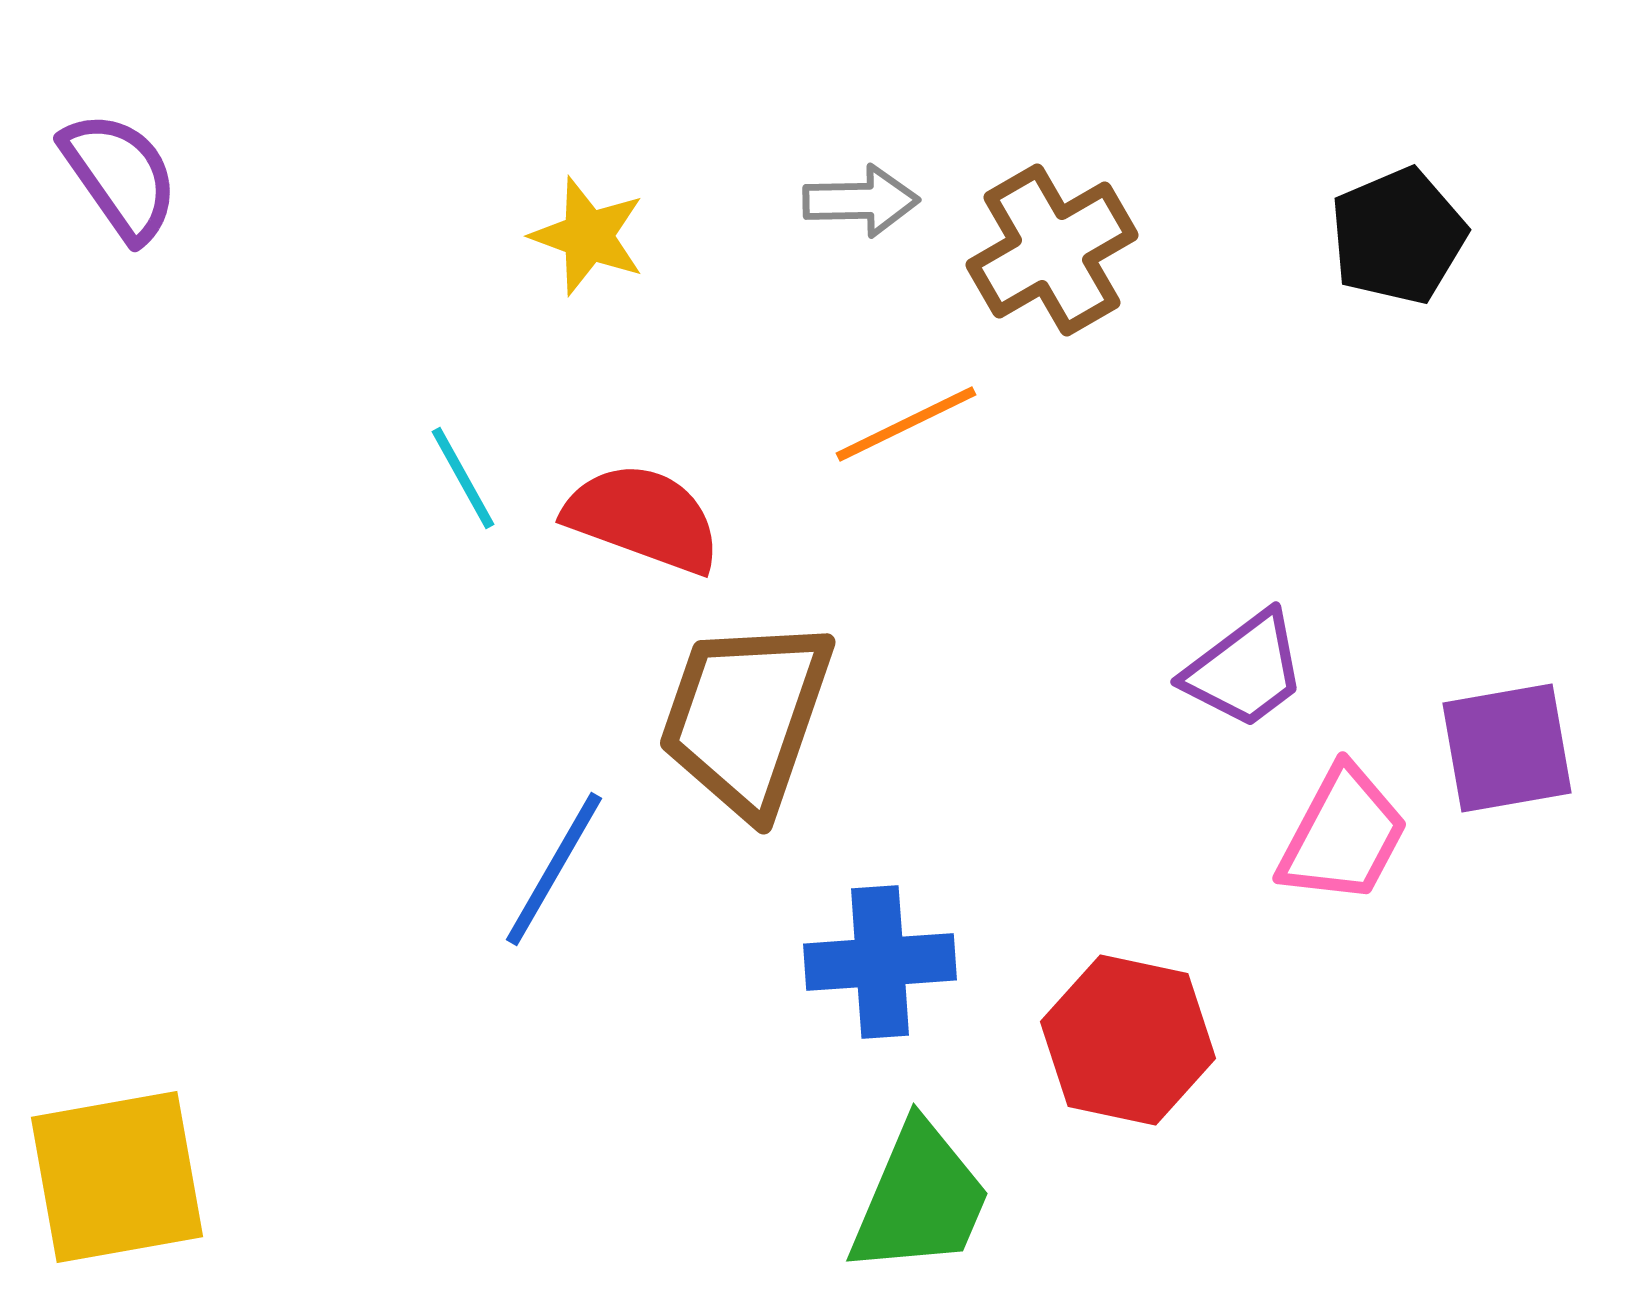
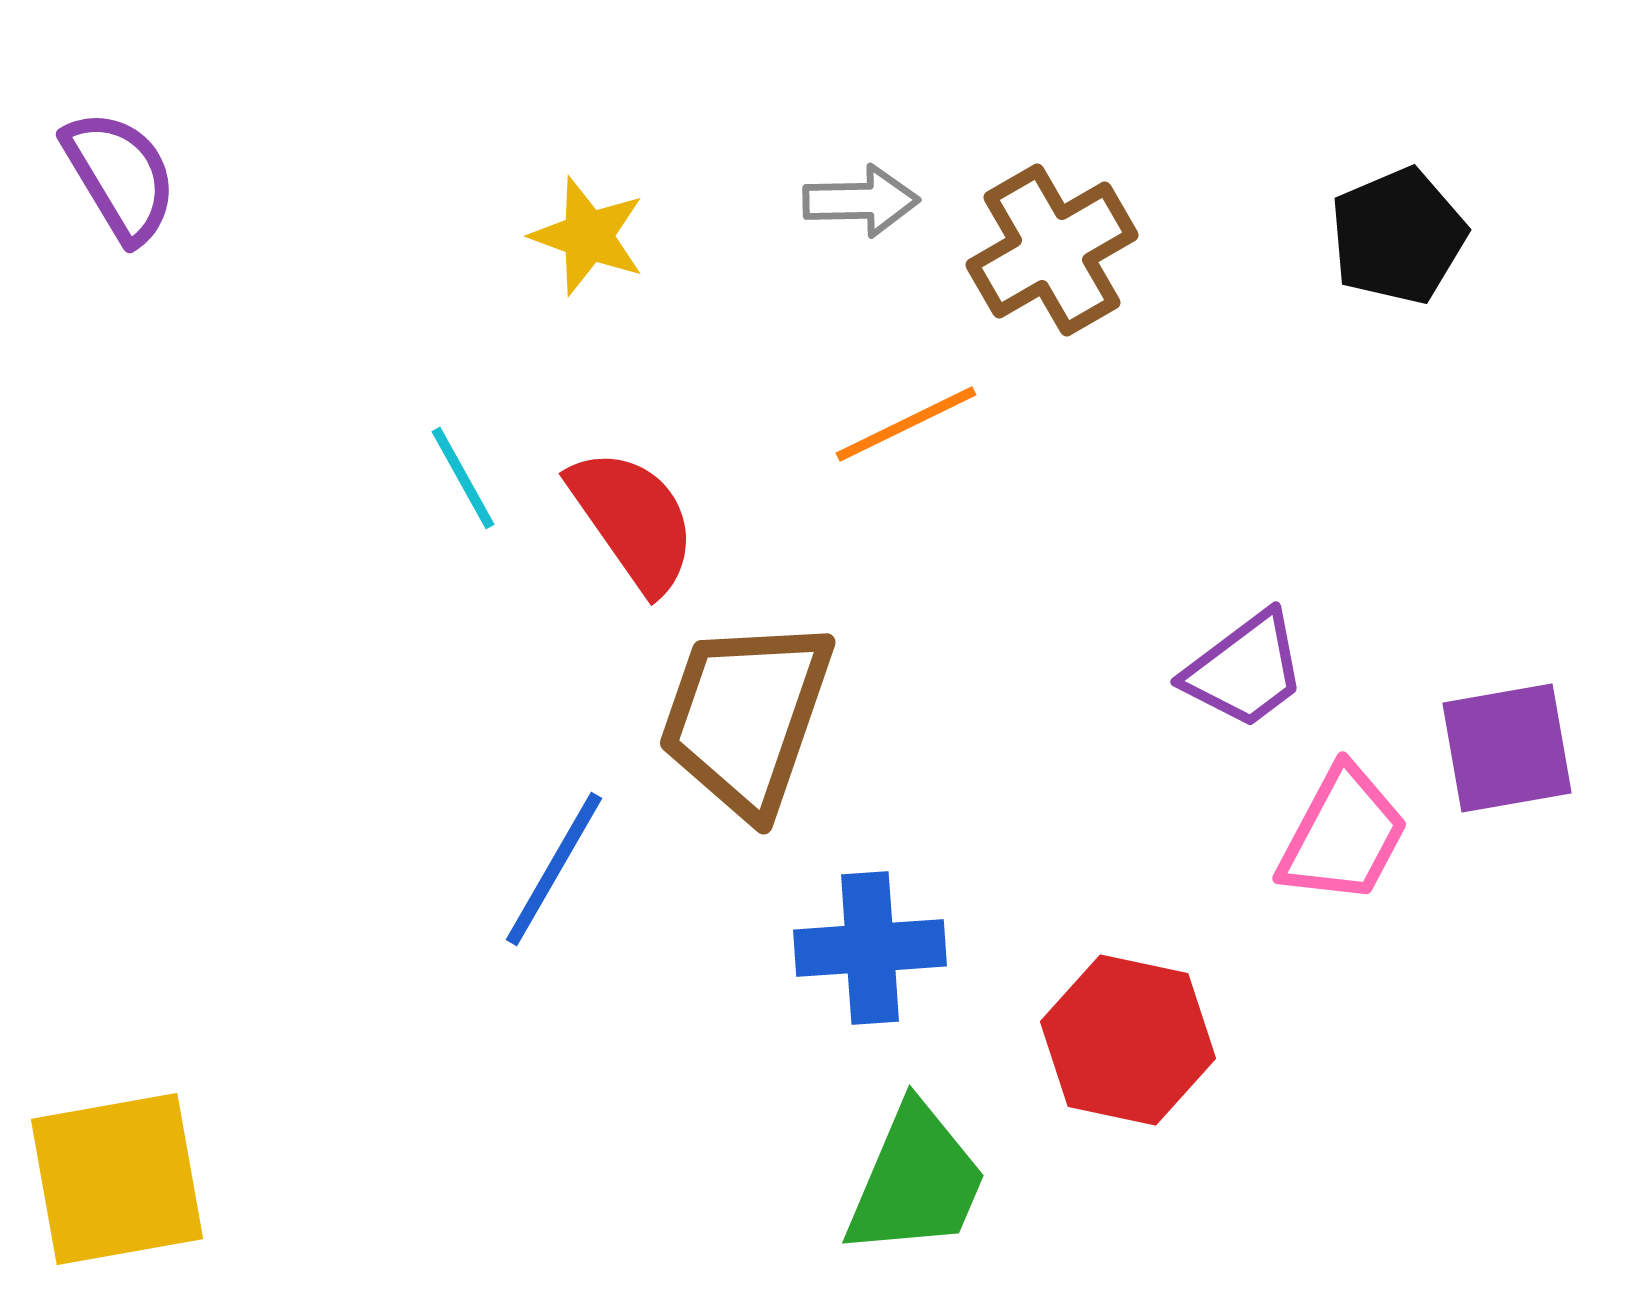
purple semicircle: rotated 4 degrees clockwise
red semicircle: moved 10 px left, 2 px down; rotated 35 degrees clockwise
blue cross: moved 10 px left, 14 px up
yellow square: moved 2 px down
green trapezoid: moved 4 px left, 18 px up
